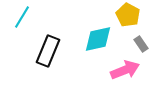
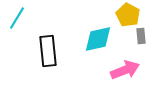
cyan line: moved 5 px left, 1 px down
gray rectangle: moved 8 px up; rotated 28 degrees clockwise
black rectangle: rotated 28 degrees counterclockwise
